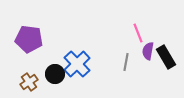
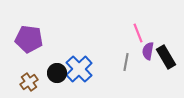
blue cross: moved 2 px right, 5 px down
black circle: moved 2 px right, 1 px up
